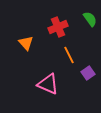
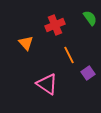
green semicircle: moved 1 px up
red cross: moved 3 px left, 2 px up
pink triangle: moved 1 px left; rotated 10 degrees clockwise
